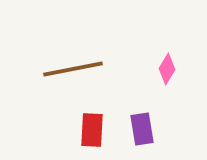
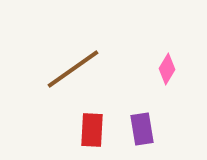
brown line: rotated 24 degrees counterclockwise
